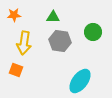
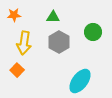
gray hexagon: moved 1 px left, 1 px down; rotated 20 degrees clockwise
orange square: moved 1 px right; rotated 24 degrees clockwise
